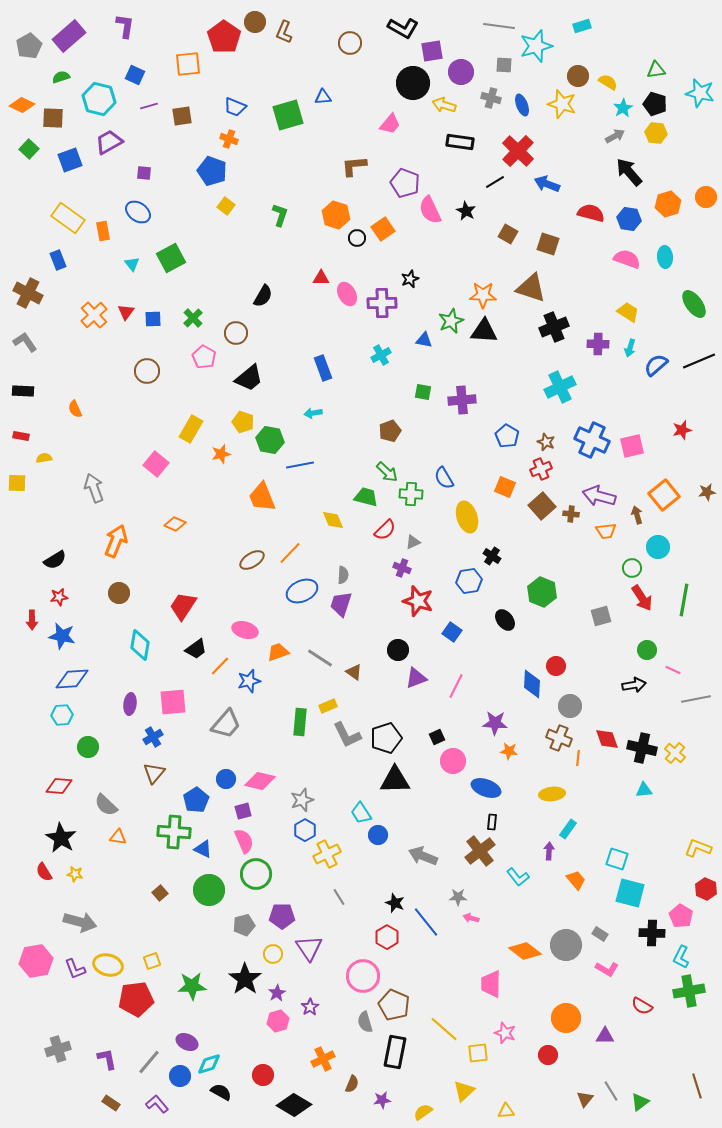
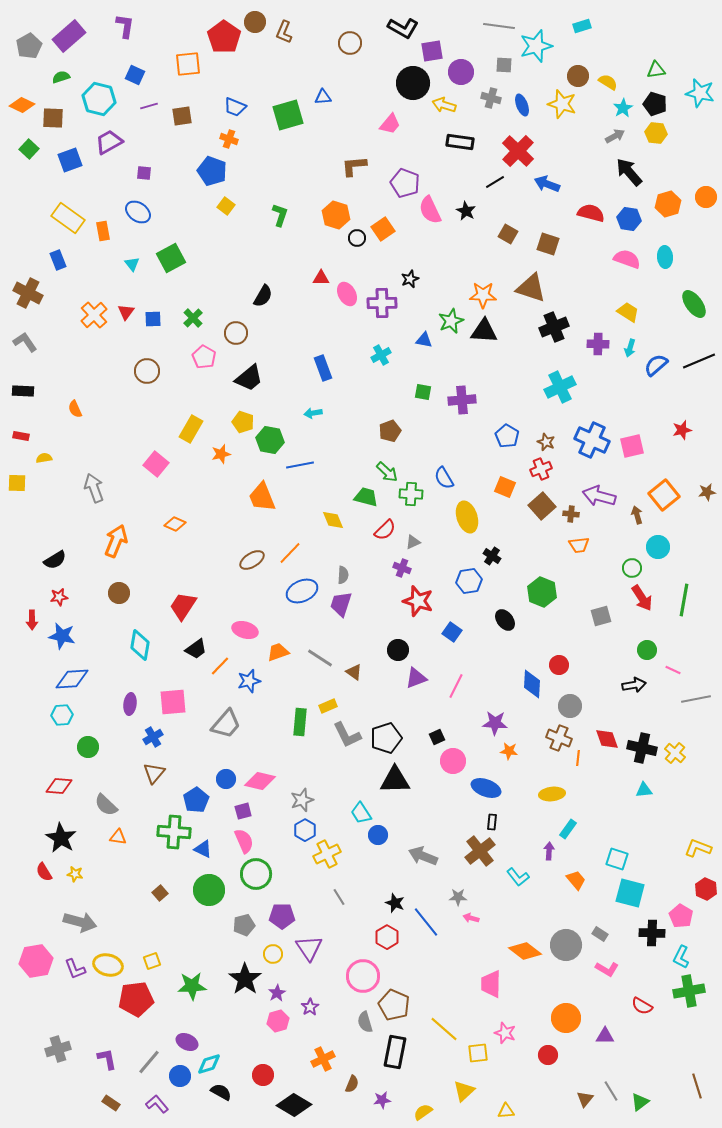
orange trapezoid at (606, 531): moved 27 px left, 14 px down
red circle at (556, 666): moved 3 px right, 1 px up
